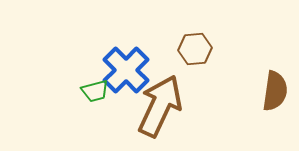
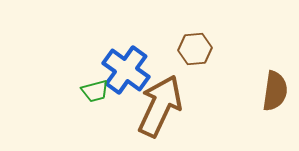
blue cross: rotated 9 degrees counterclockwise
